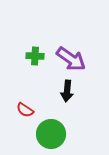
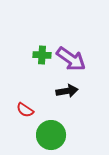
green cross: moved 7 px right, 1 px up
black arrow: rotated 105 degrees counterclockwise
green circle: moved 1 px down
